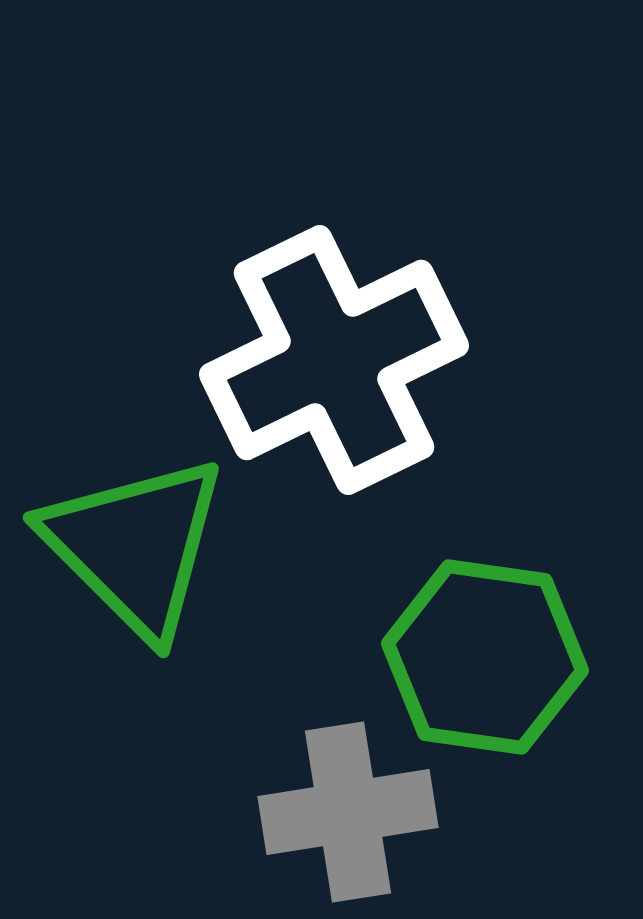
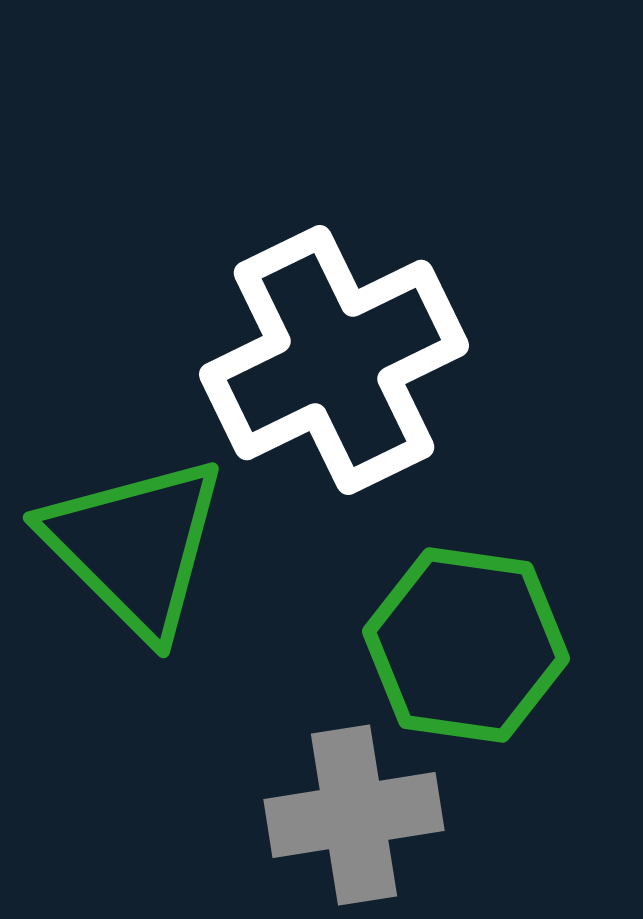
green hexagon: moved 19 px left, 12 px up
gray cross: moved 6 px right, 3 px down
